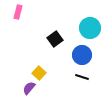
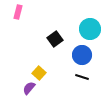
cyan circle: moved 1 px down
